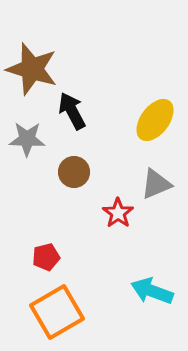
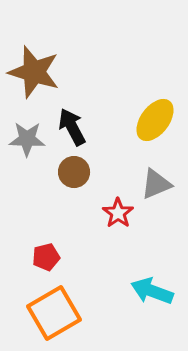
brown star: moved 2 px right, 3 px down
black arrow: moved 16 px down
orange square: moved 3 px left, 1 px down
